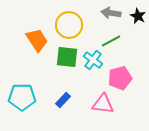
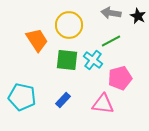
green square: moved 3 px down
cyan pentagon: rotated 12 degrees clockwise
